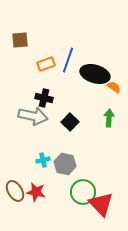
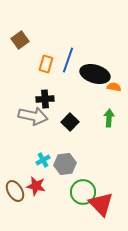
brown square: rotated 30 degrees counterclockwise
orange rectangle: rotated 54 degrees counterclockwise
orange semicircle: rotated 24 degrees counterclockwise
black cross: moved 1 px right, 1 px down; rotated 18 degrees counterclockwise
cyan cross: rotated 16 degrees counterclockwise
gray hexagon: rotated 20 degrees counterclockwise
red star: moved 6 px up
